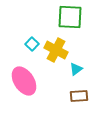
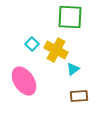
cyan triangle: moved 3 px left
